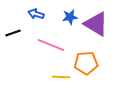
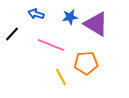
black line: moved 1 px left, 1 px down; rotated 28 degrees counterclockwise
yellow line: rotated 60 degrees clockwise
